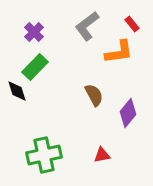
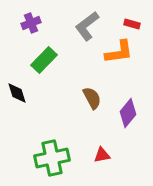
red rectangle: rotated 35 degrees counterclockwise
purple cross: moved 3 px left, 9 px up; rotated 24 degrees clockwise
green rectangle: moved 9 px right, 7 px up
black diamond: moved 2 px down
brown semicircle: moved 2 px left, 3 px down
green cross: moved 8 px right, 3 px down
